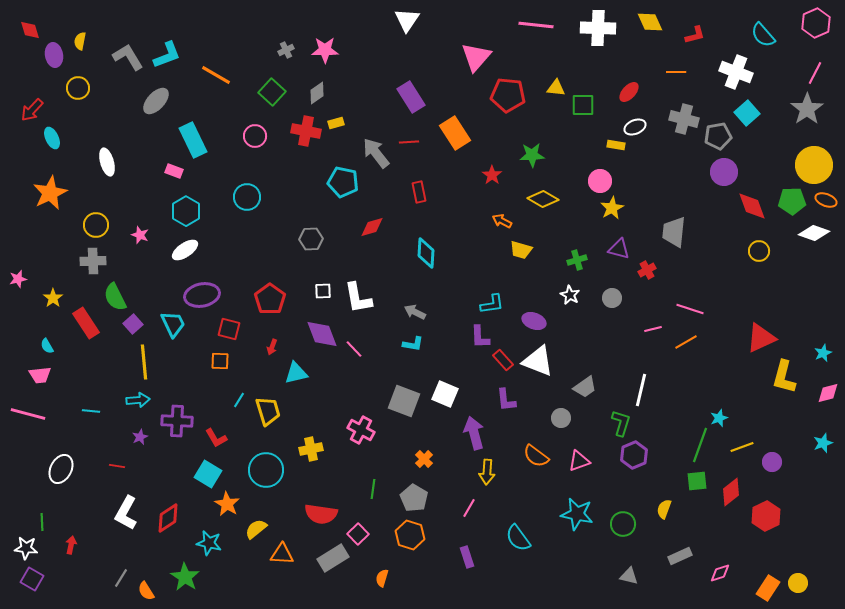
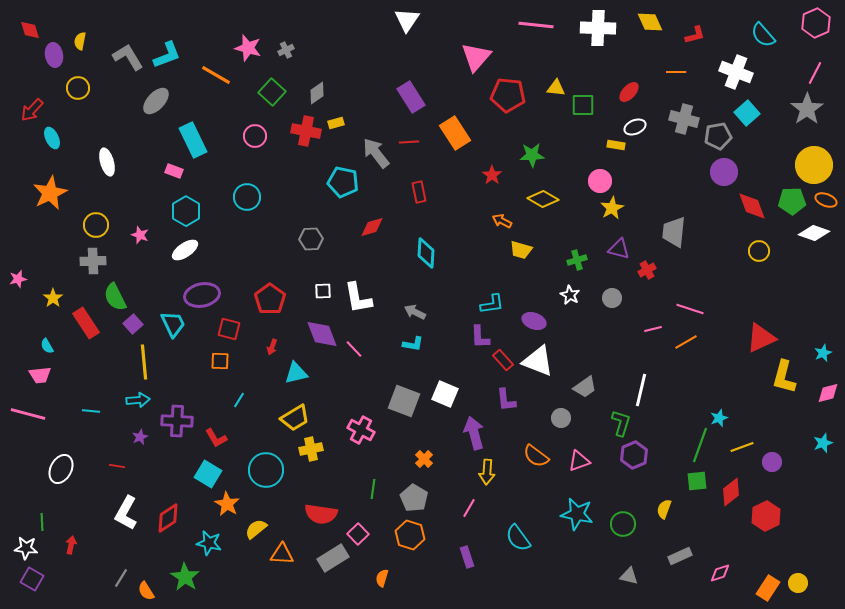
pink star at (325, 50): moved 77 px left, 2 px up; rotated 16 degrees clockwise
yellow trapezoid at (268, 411): moved 27 px right, 7 px down; rotated 76 degrees clockwise
